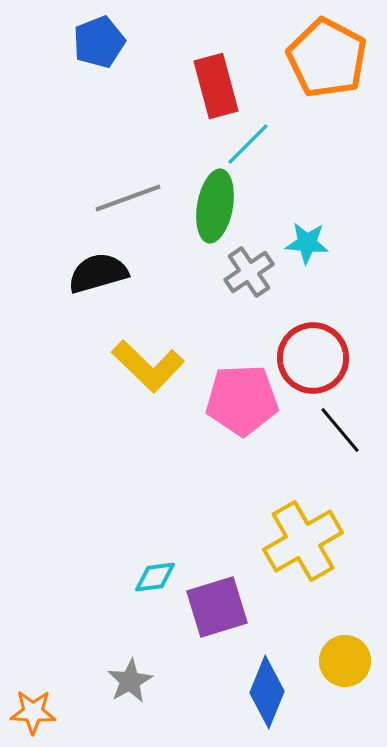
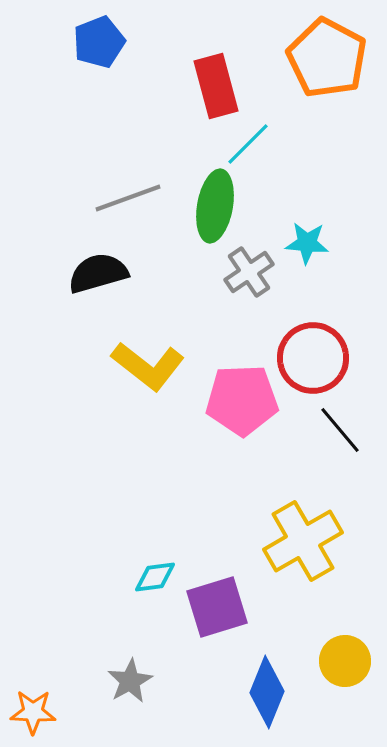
yellow L-shape: rotated 6 degrees counterclockwise
